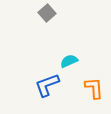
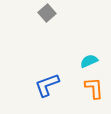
cyan semicircle: moved 20 px right
